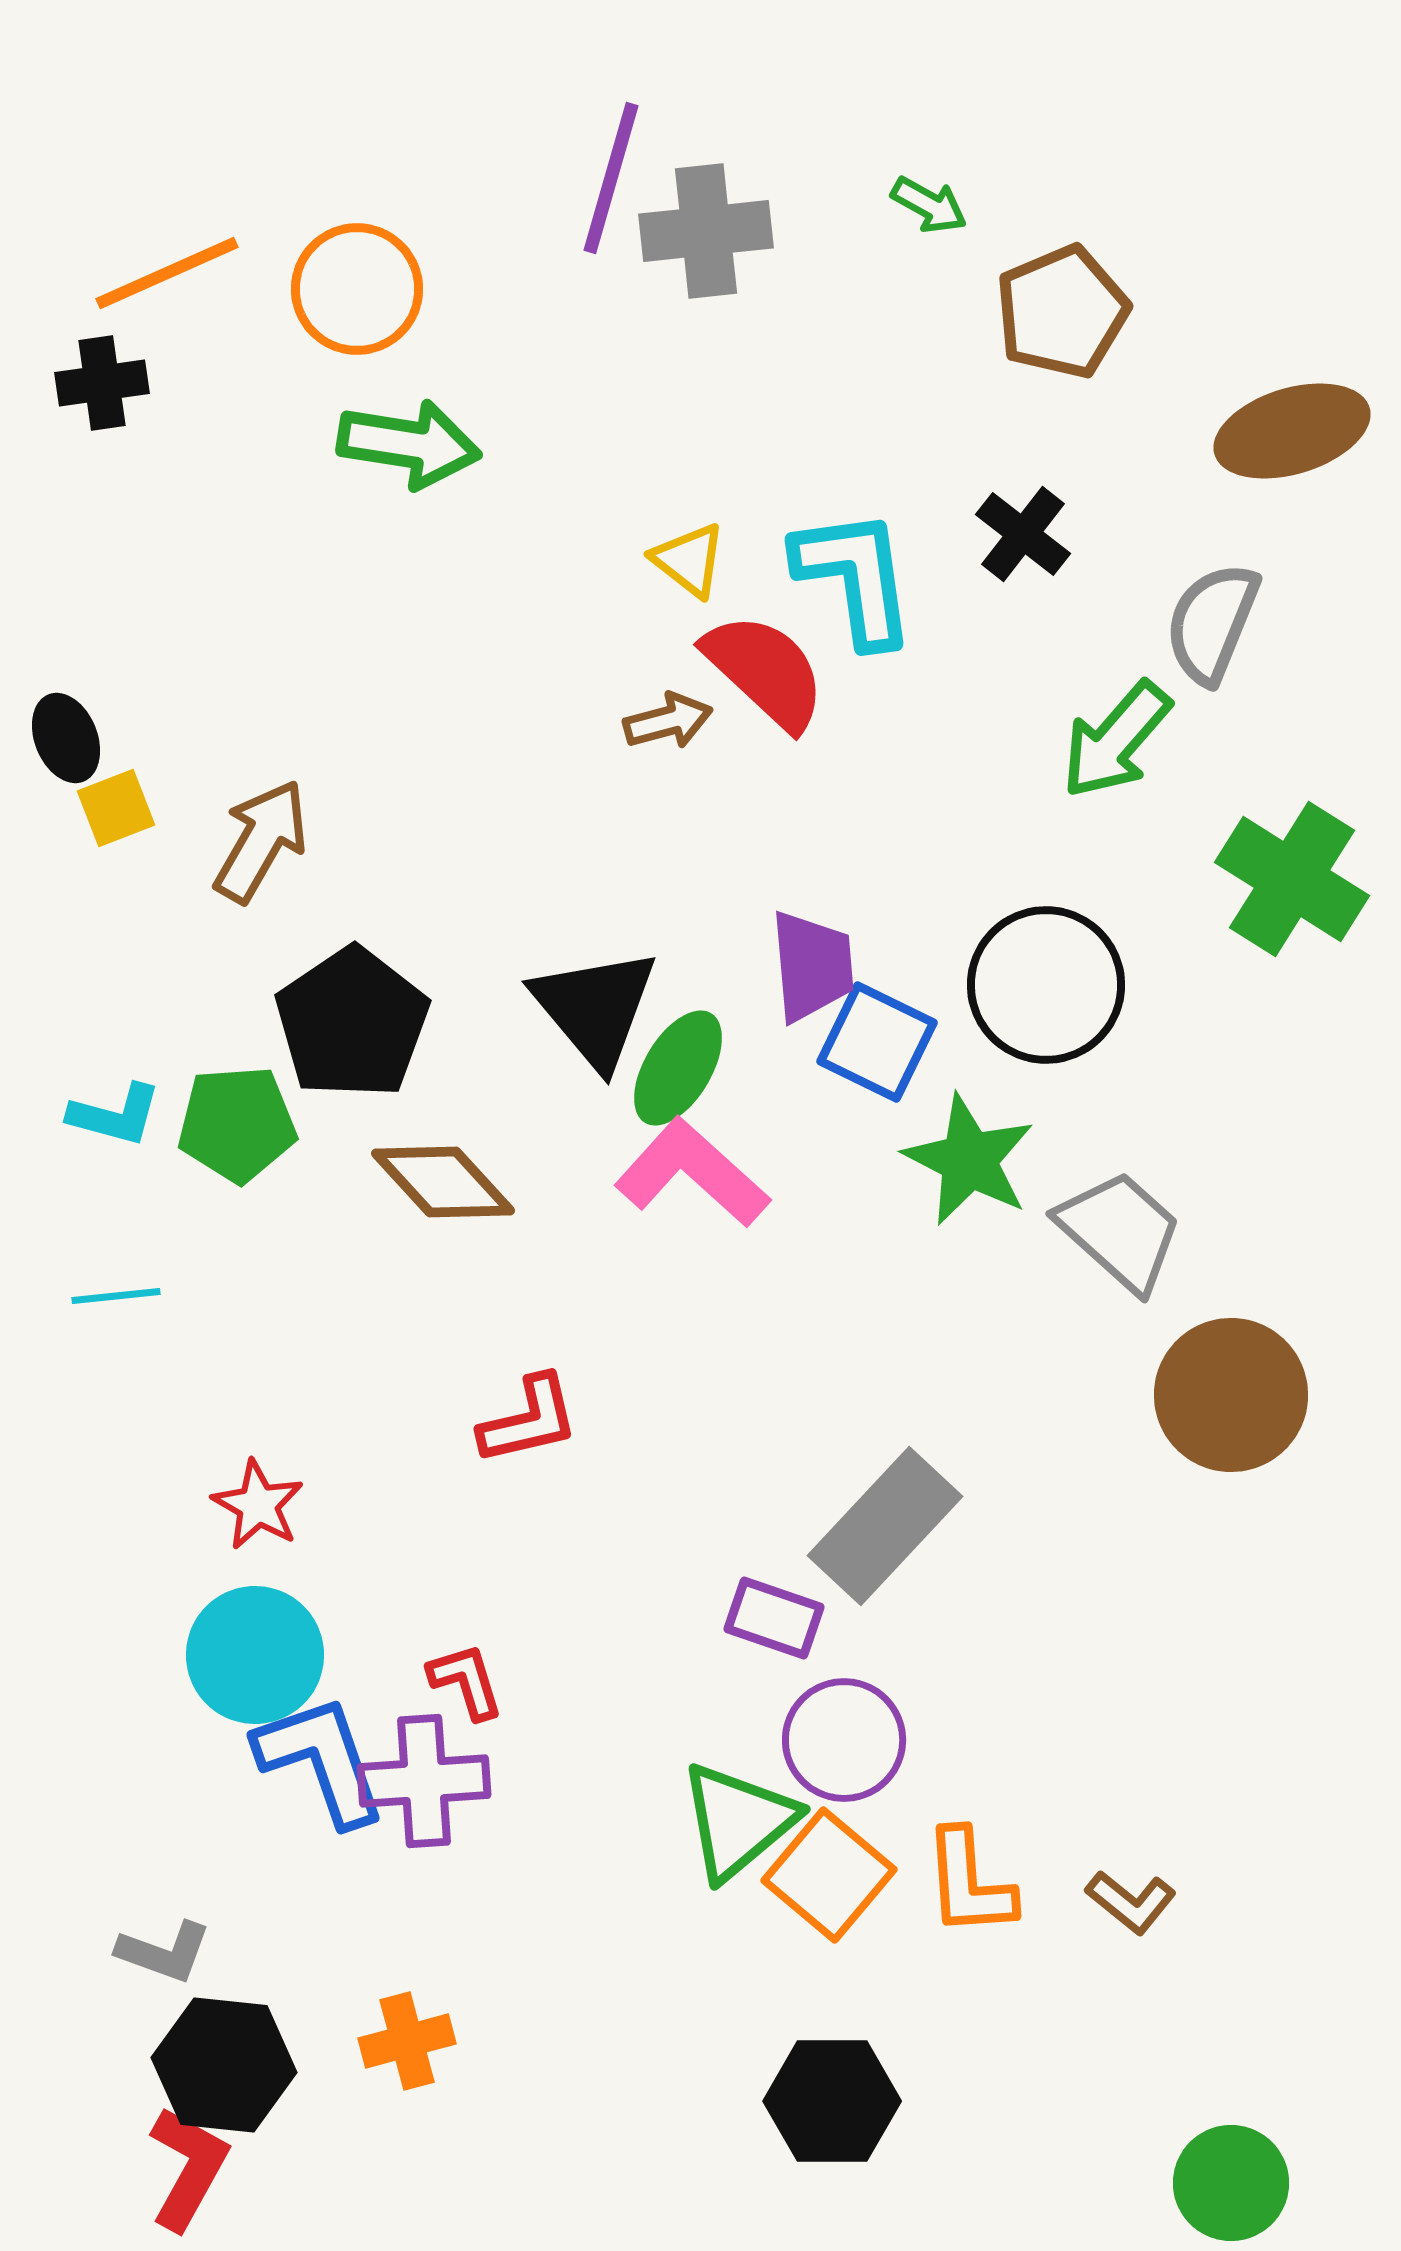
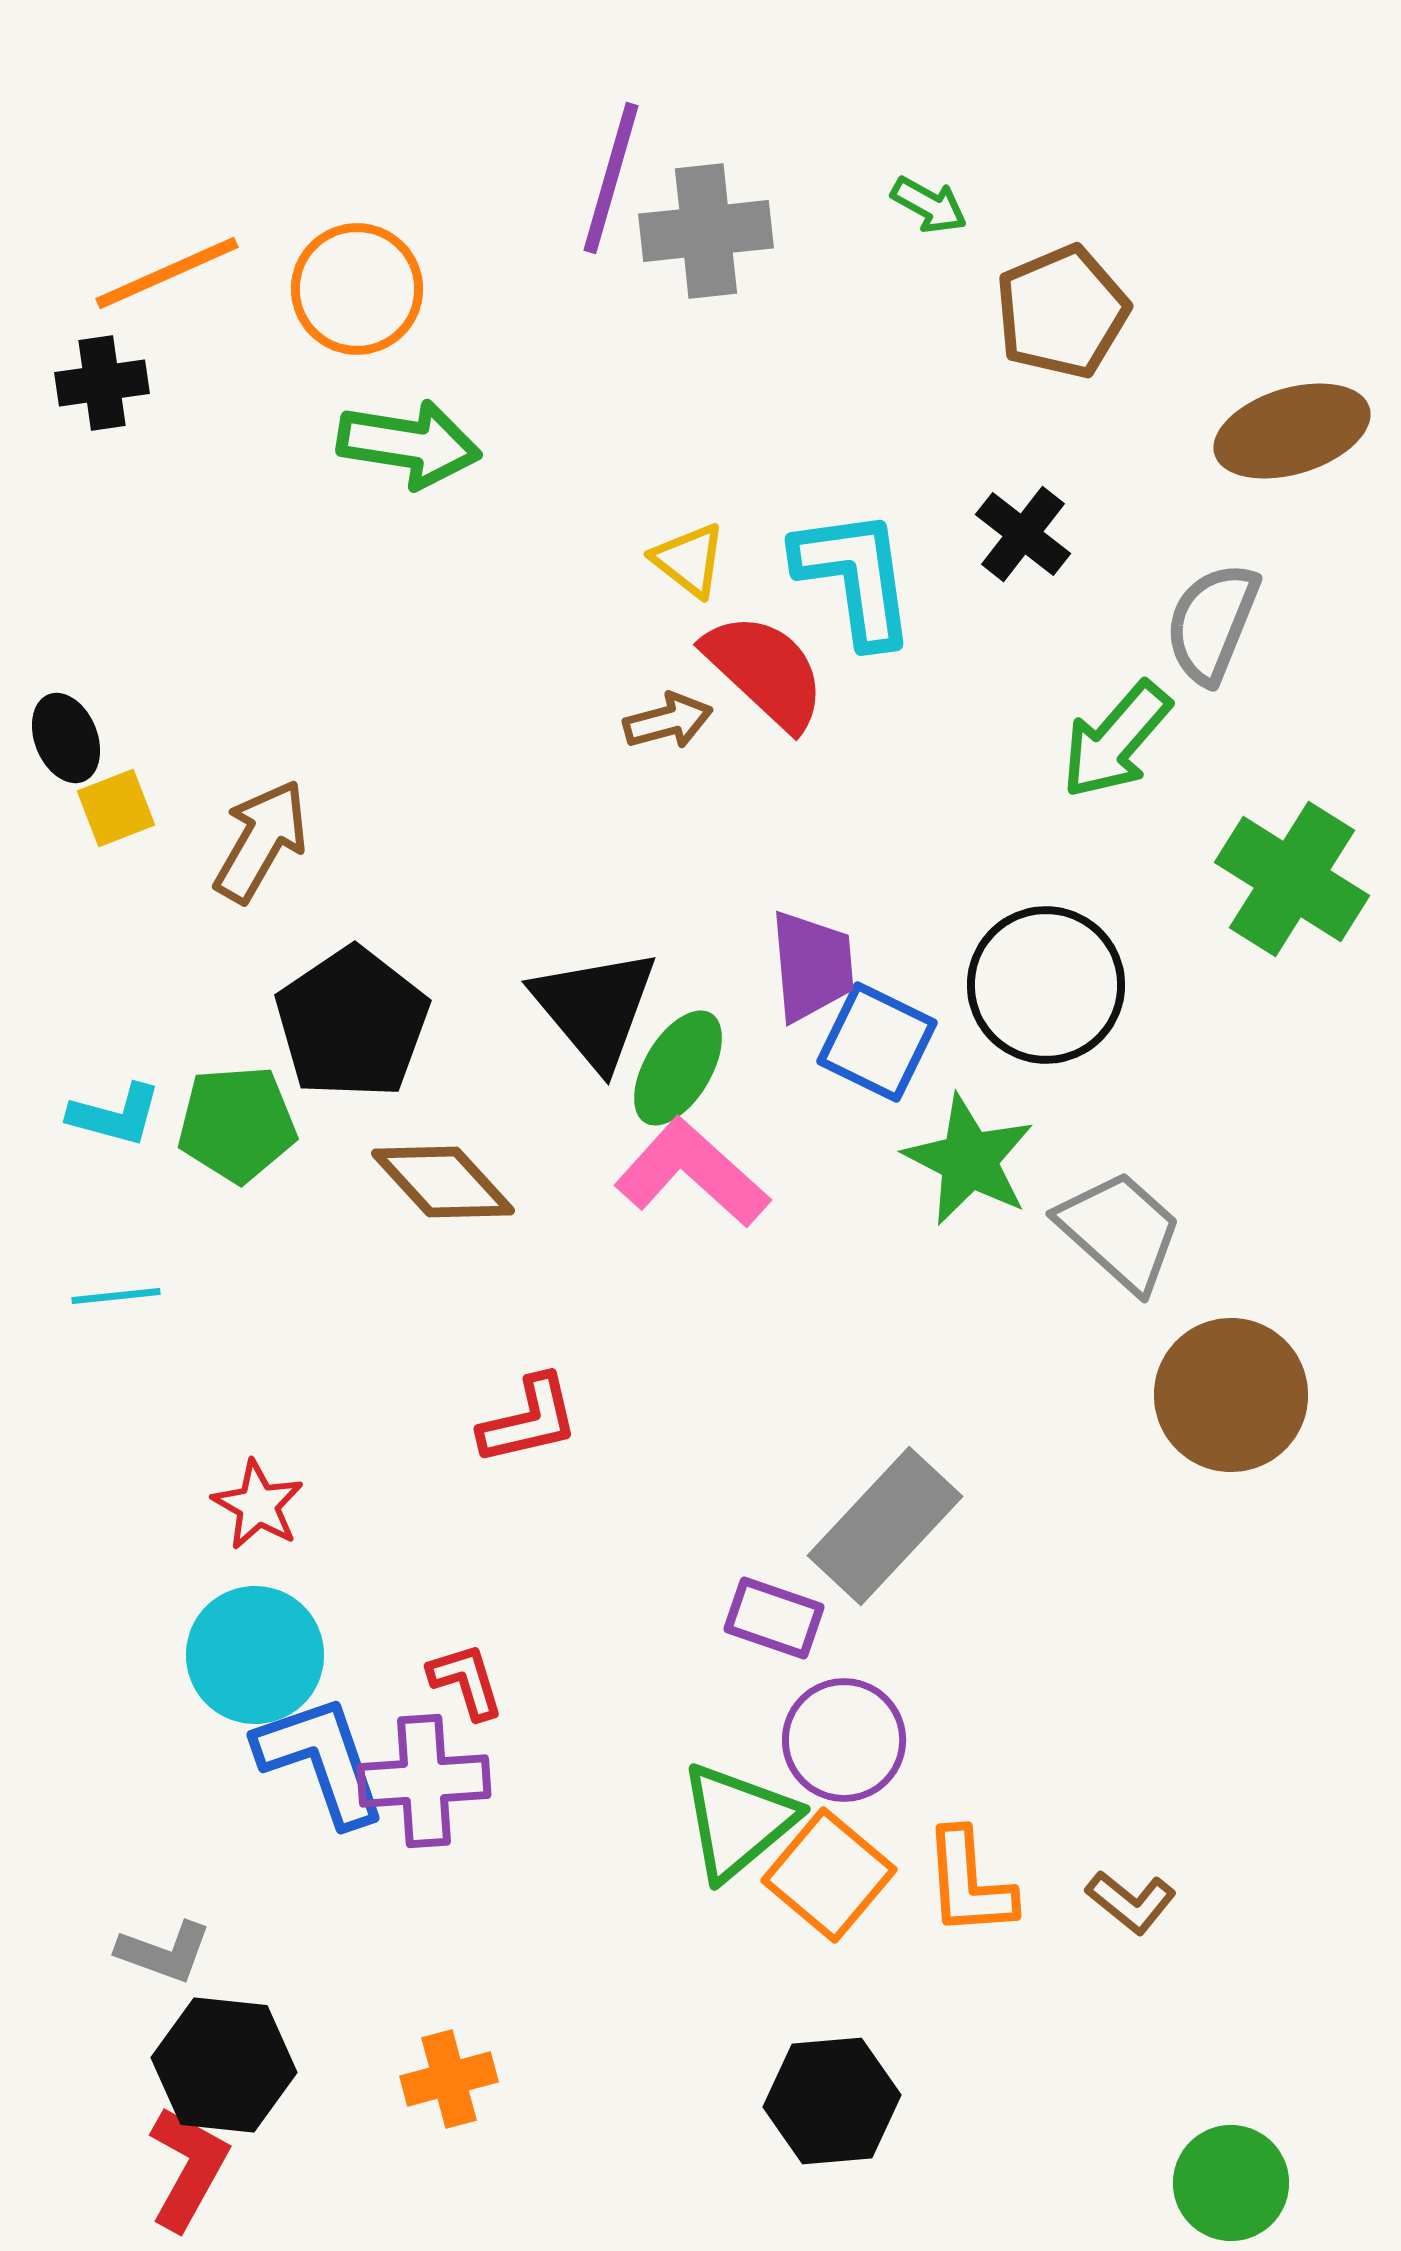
orange cross at (407, 2041): moved 42 px right, 38 px down
black hexagon at (832, 2101): rotated 5 degrees counterclockwise
